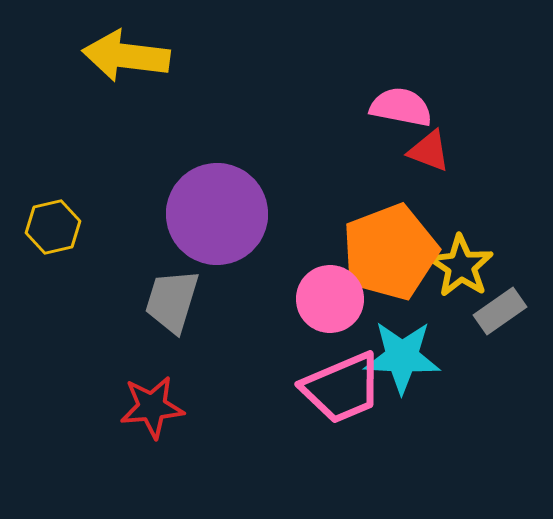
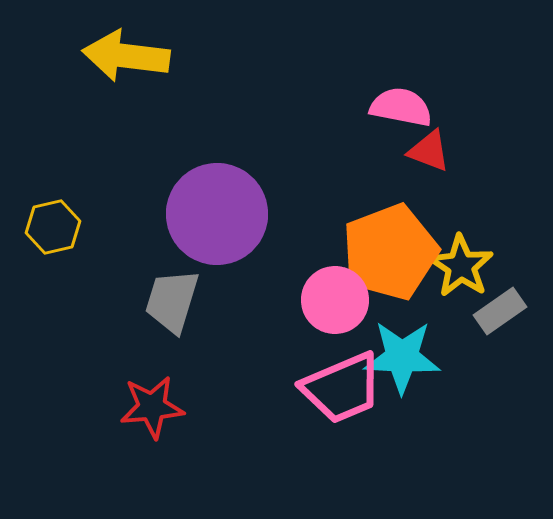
pink circle: moved 5 px right, 1 px down
